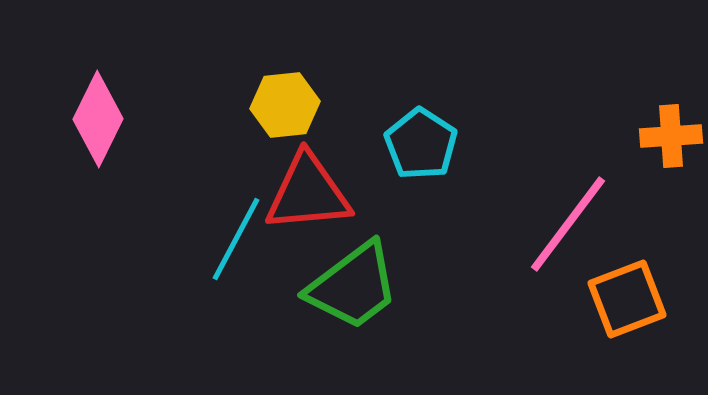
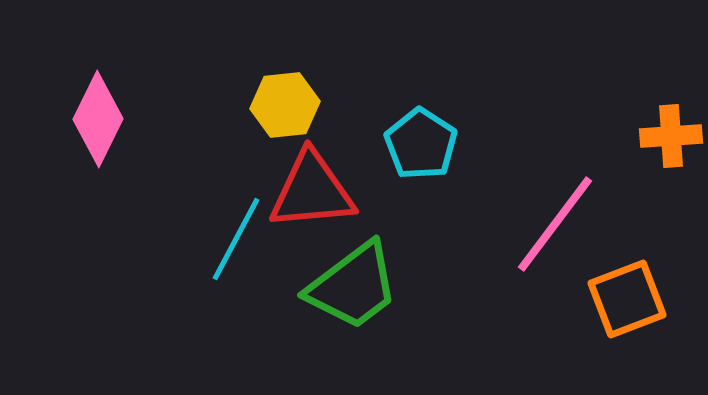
red triangle: moved 4 px right, 2 px up
pink line: moved 13 px left
